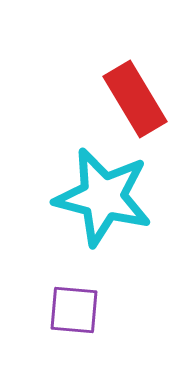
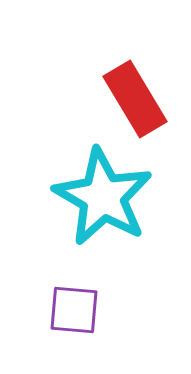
cyan star: rotated 16 degrees clockwise
